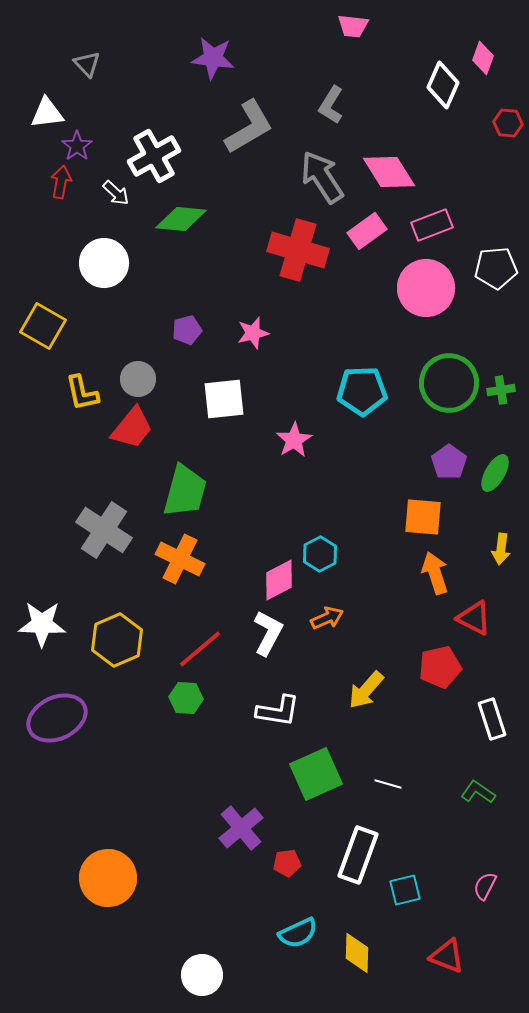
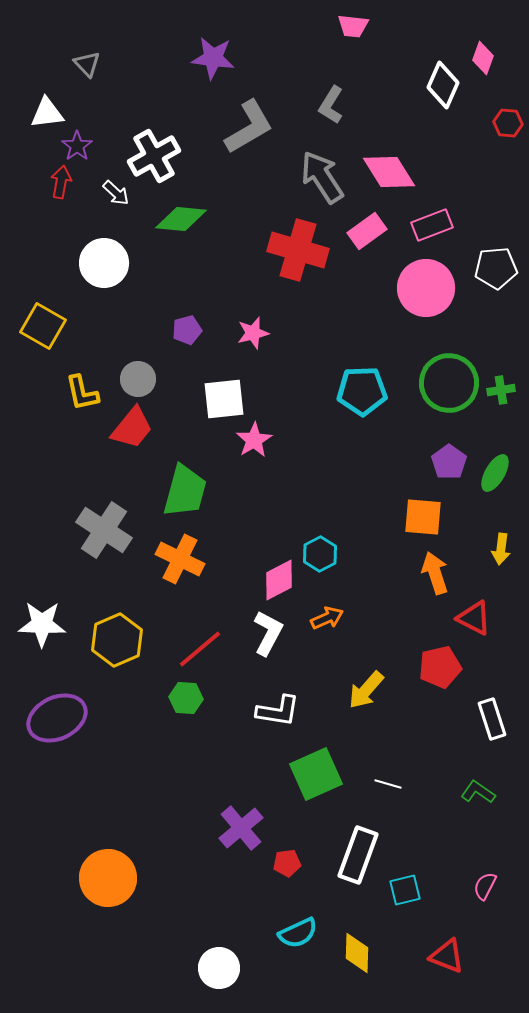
pink star at (294, 440): moved 40 px left
white circle at (202, 975): moved 17 px right, 7 px up
